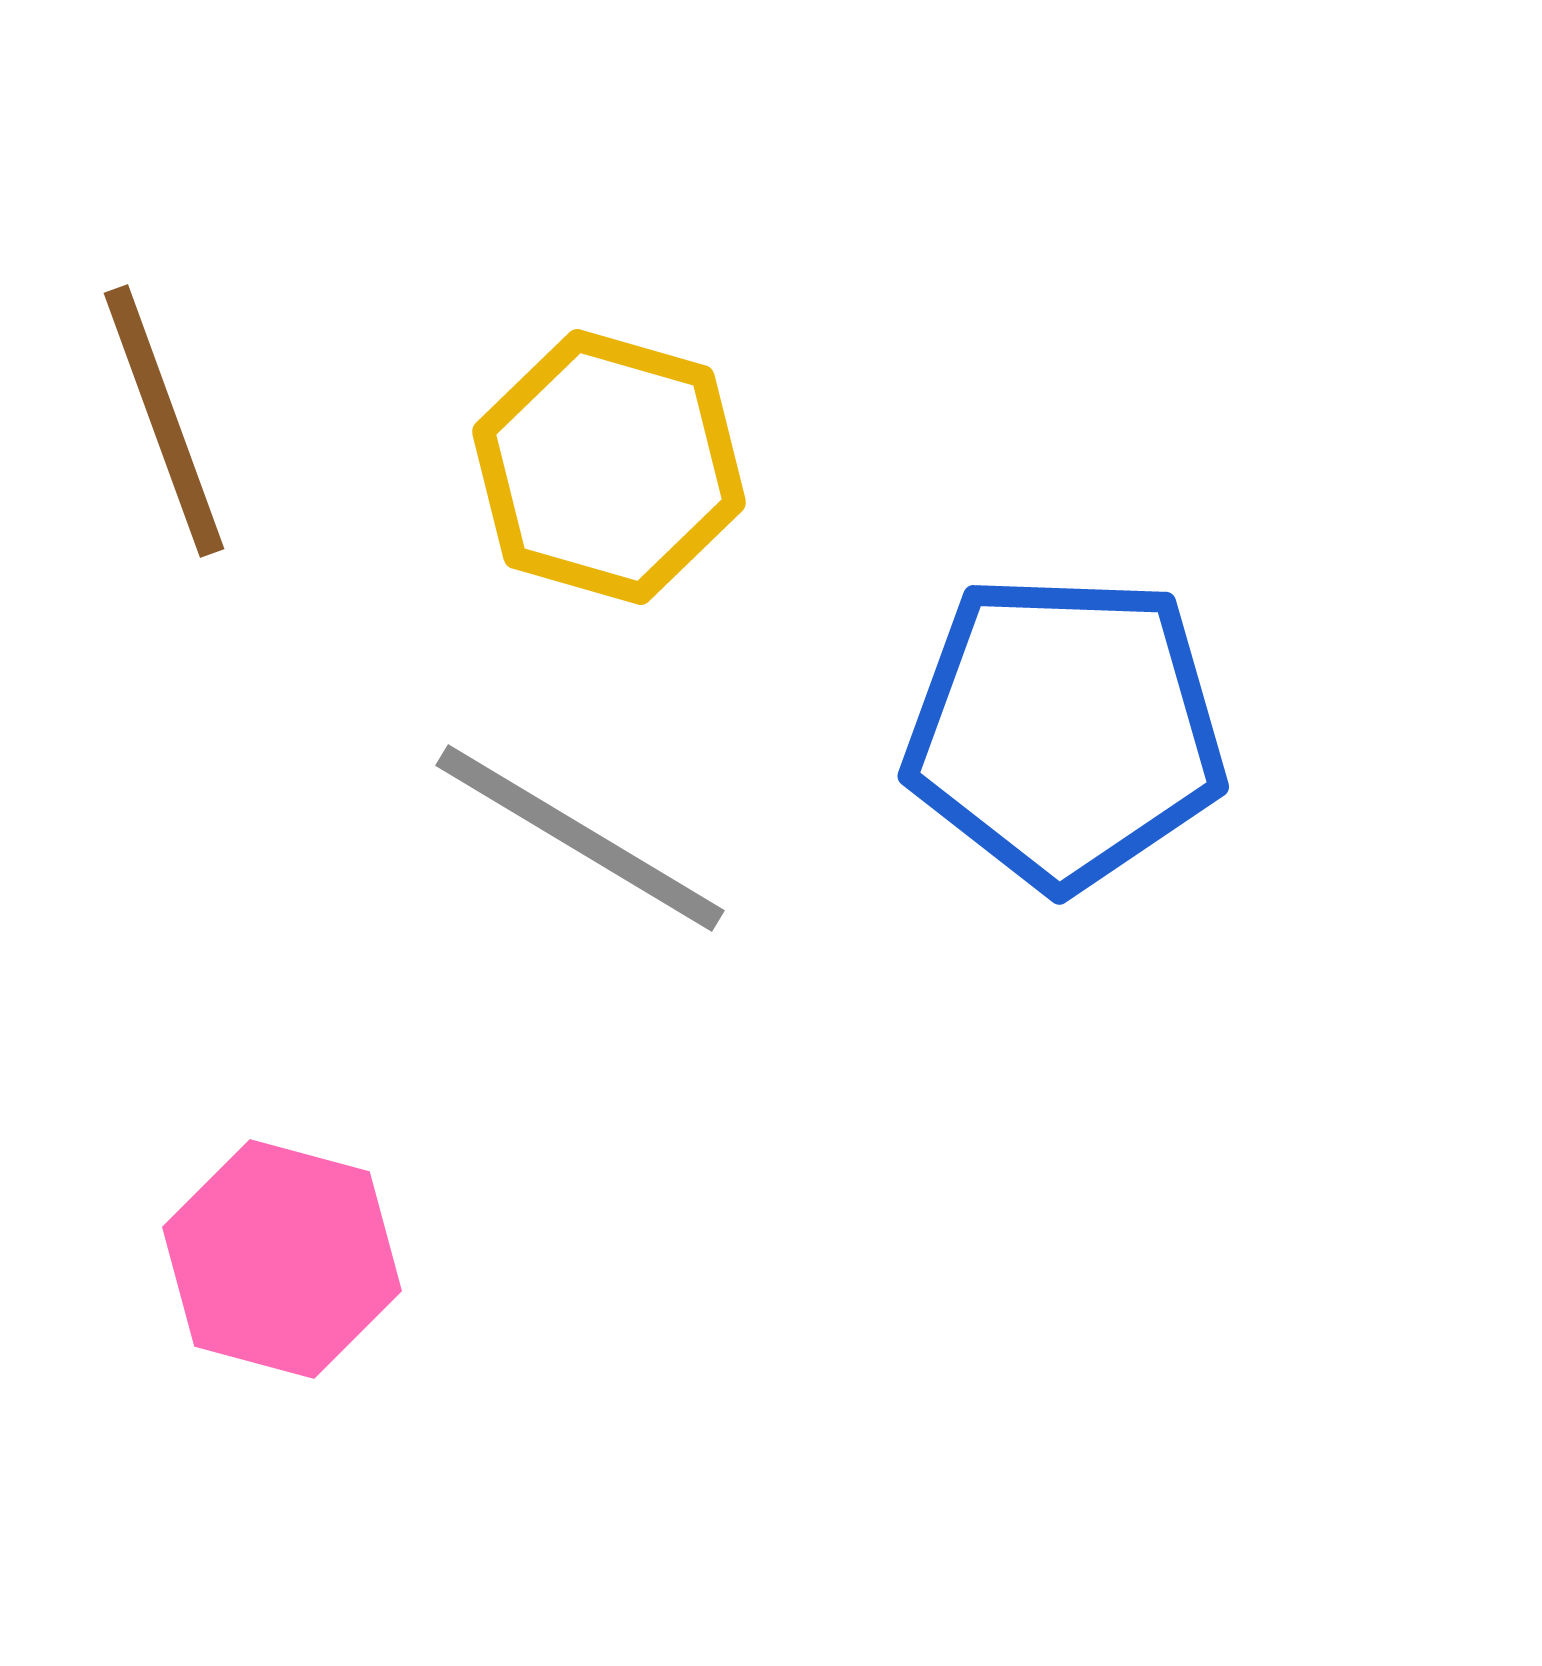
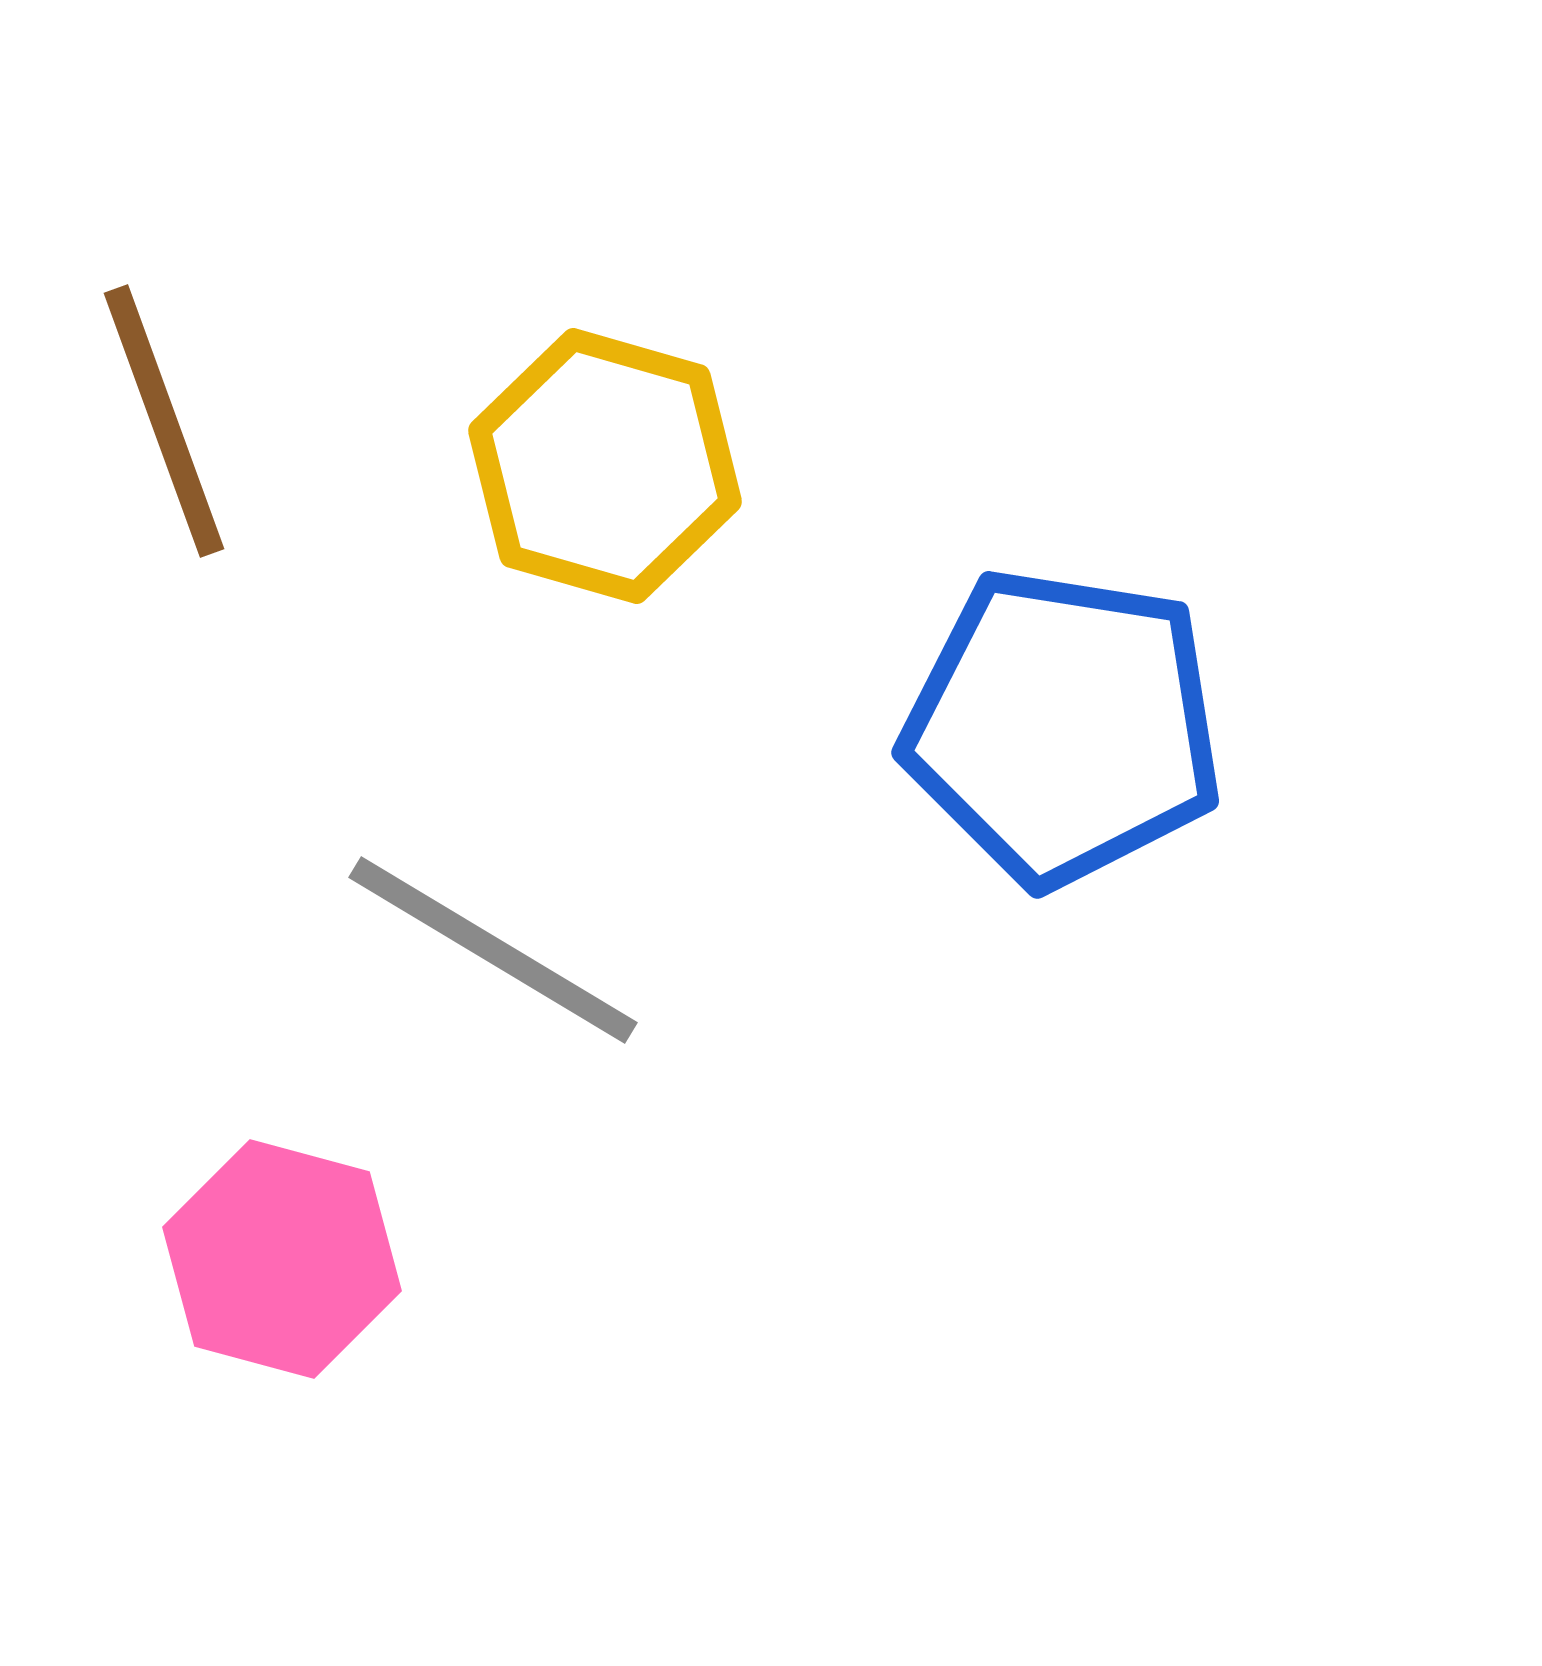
yellow hexagon: moved 4 px left, 1 px up
blue pentagon: moved 2 px left, 4 px up; rotated 7 degrees clockwise
gray line: moved 87 px left, 112 px down
